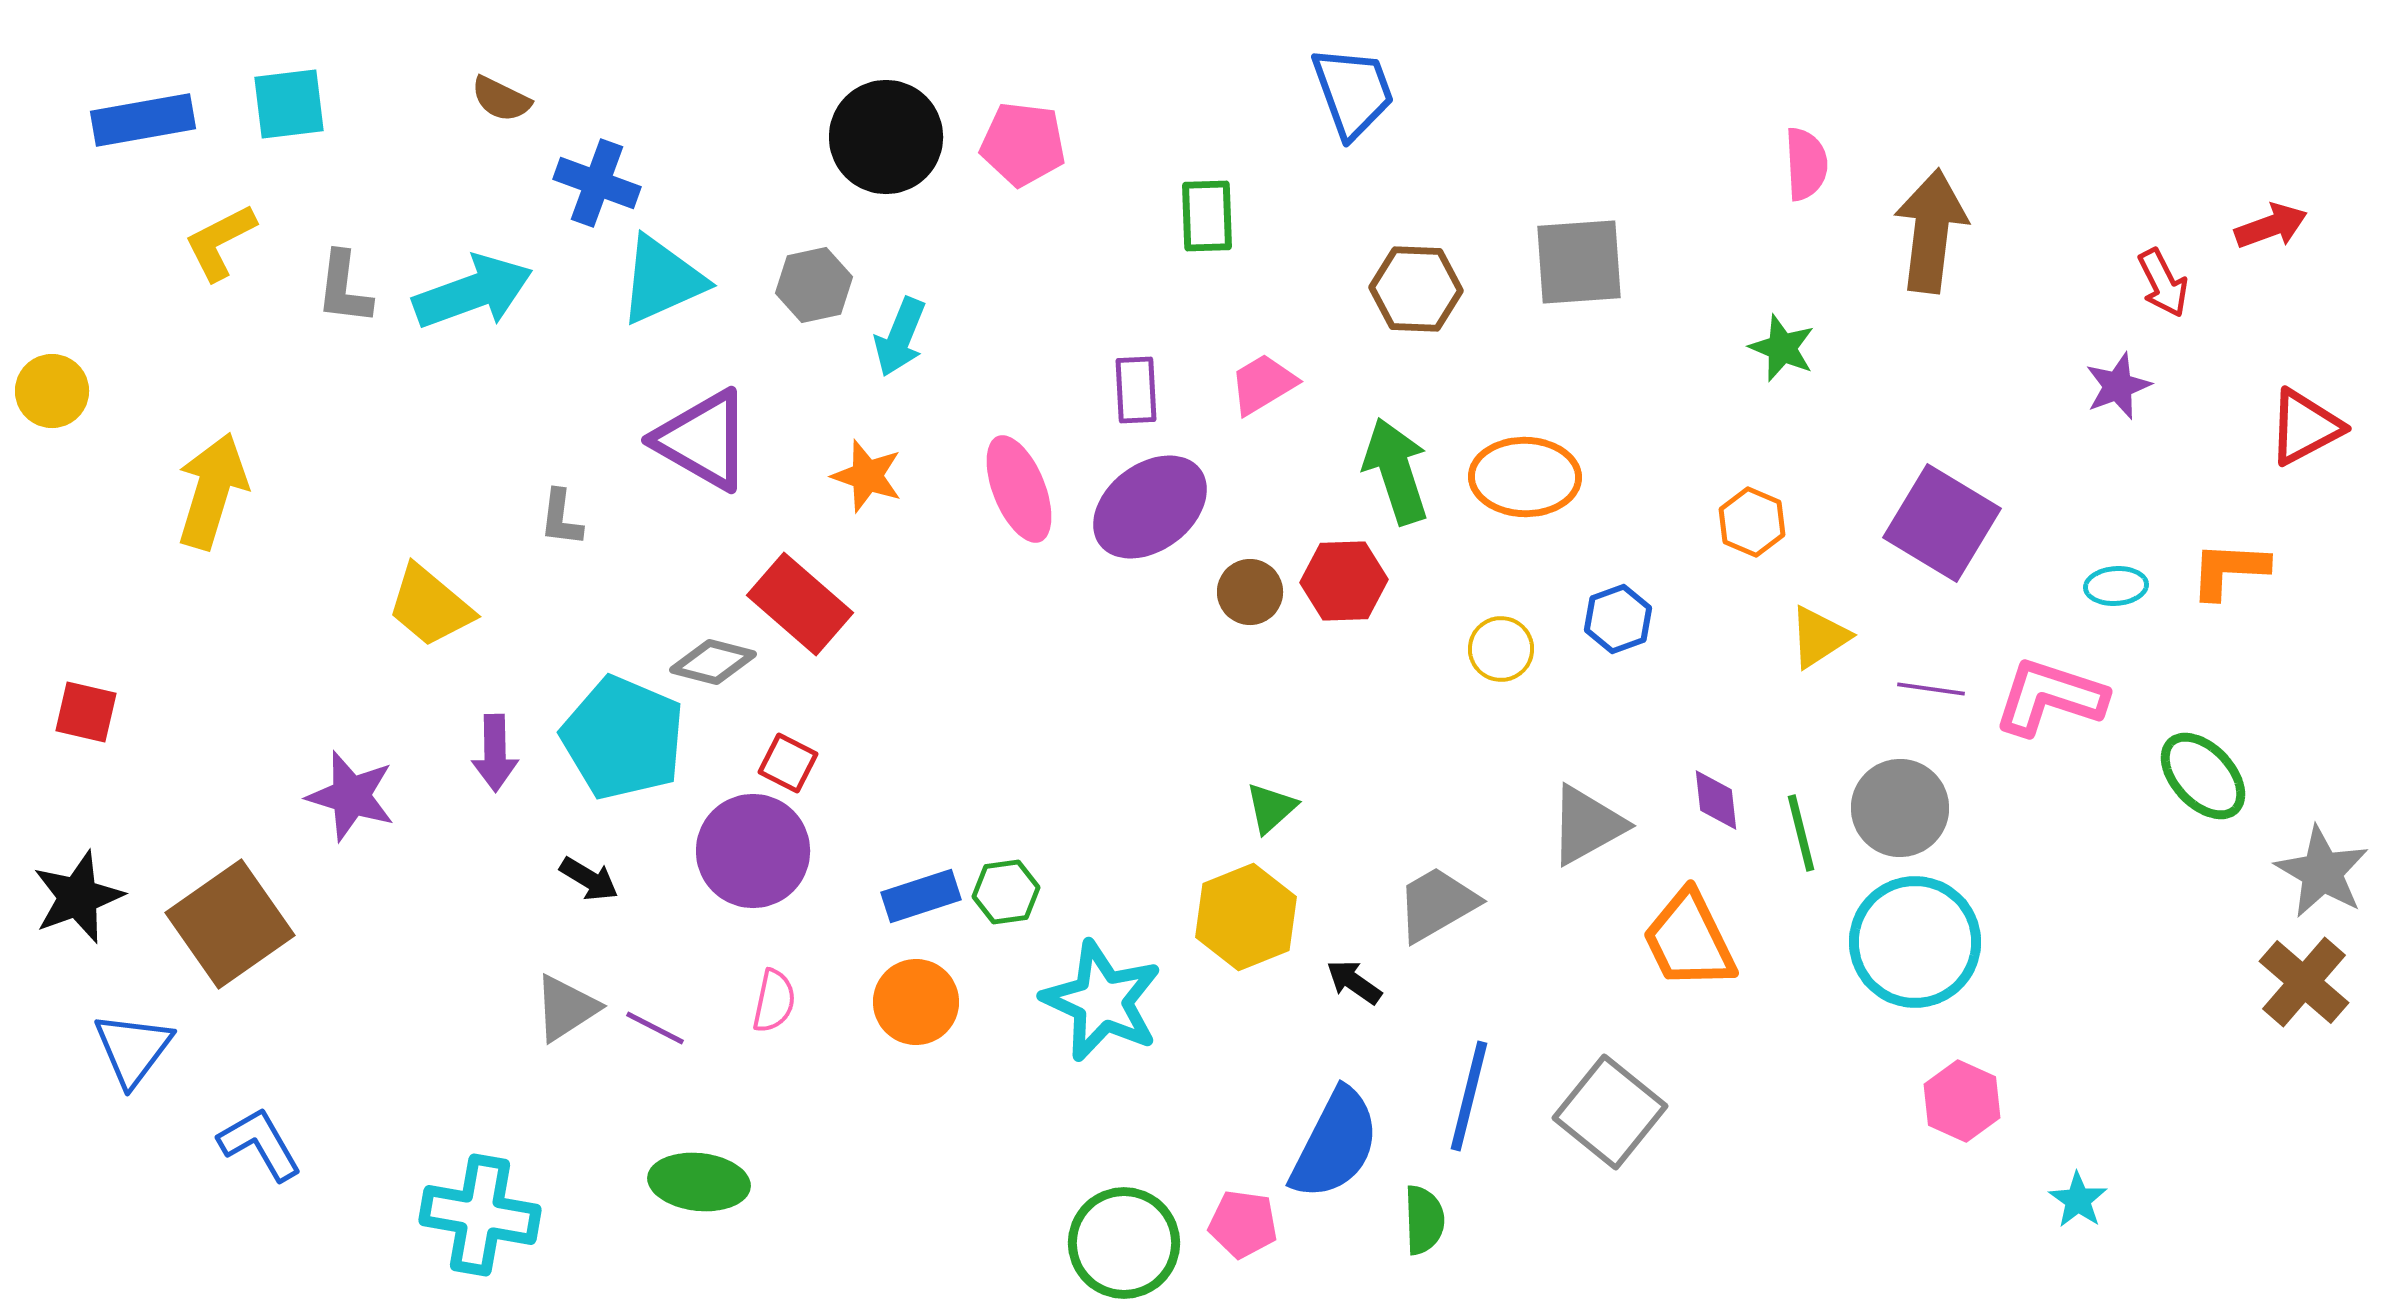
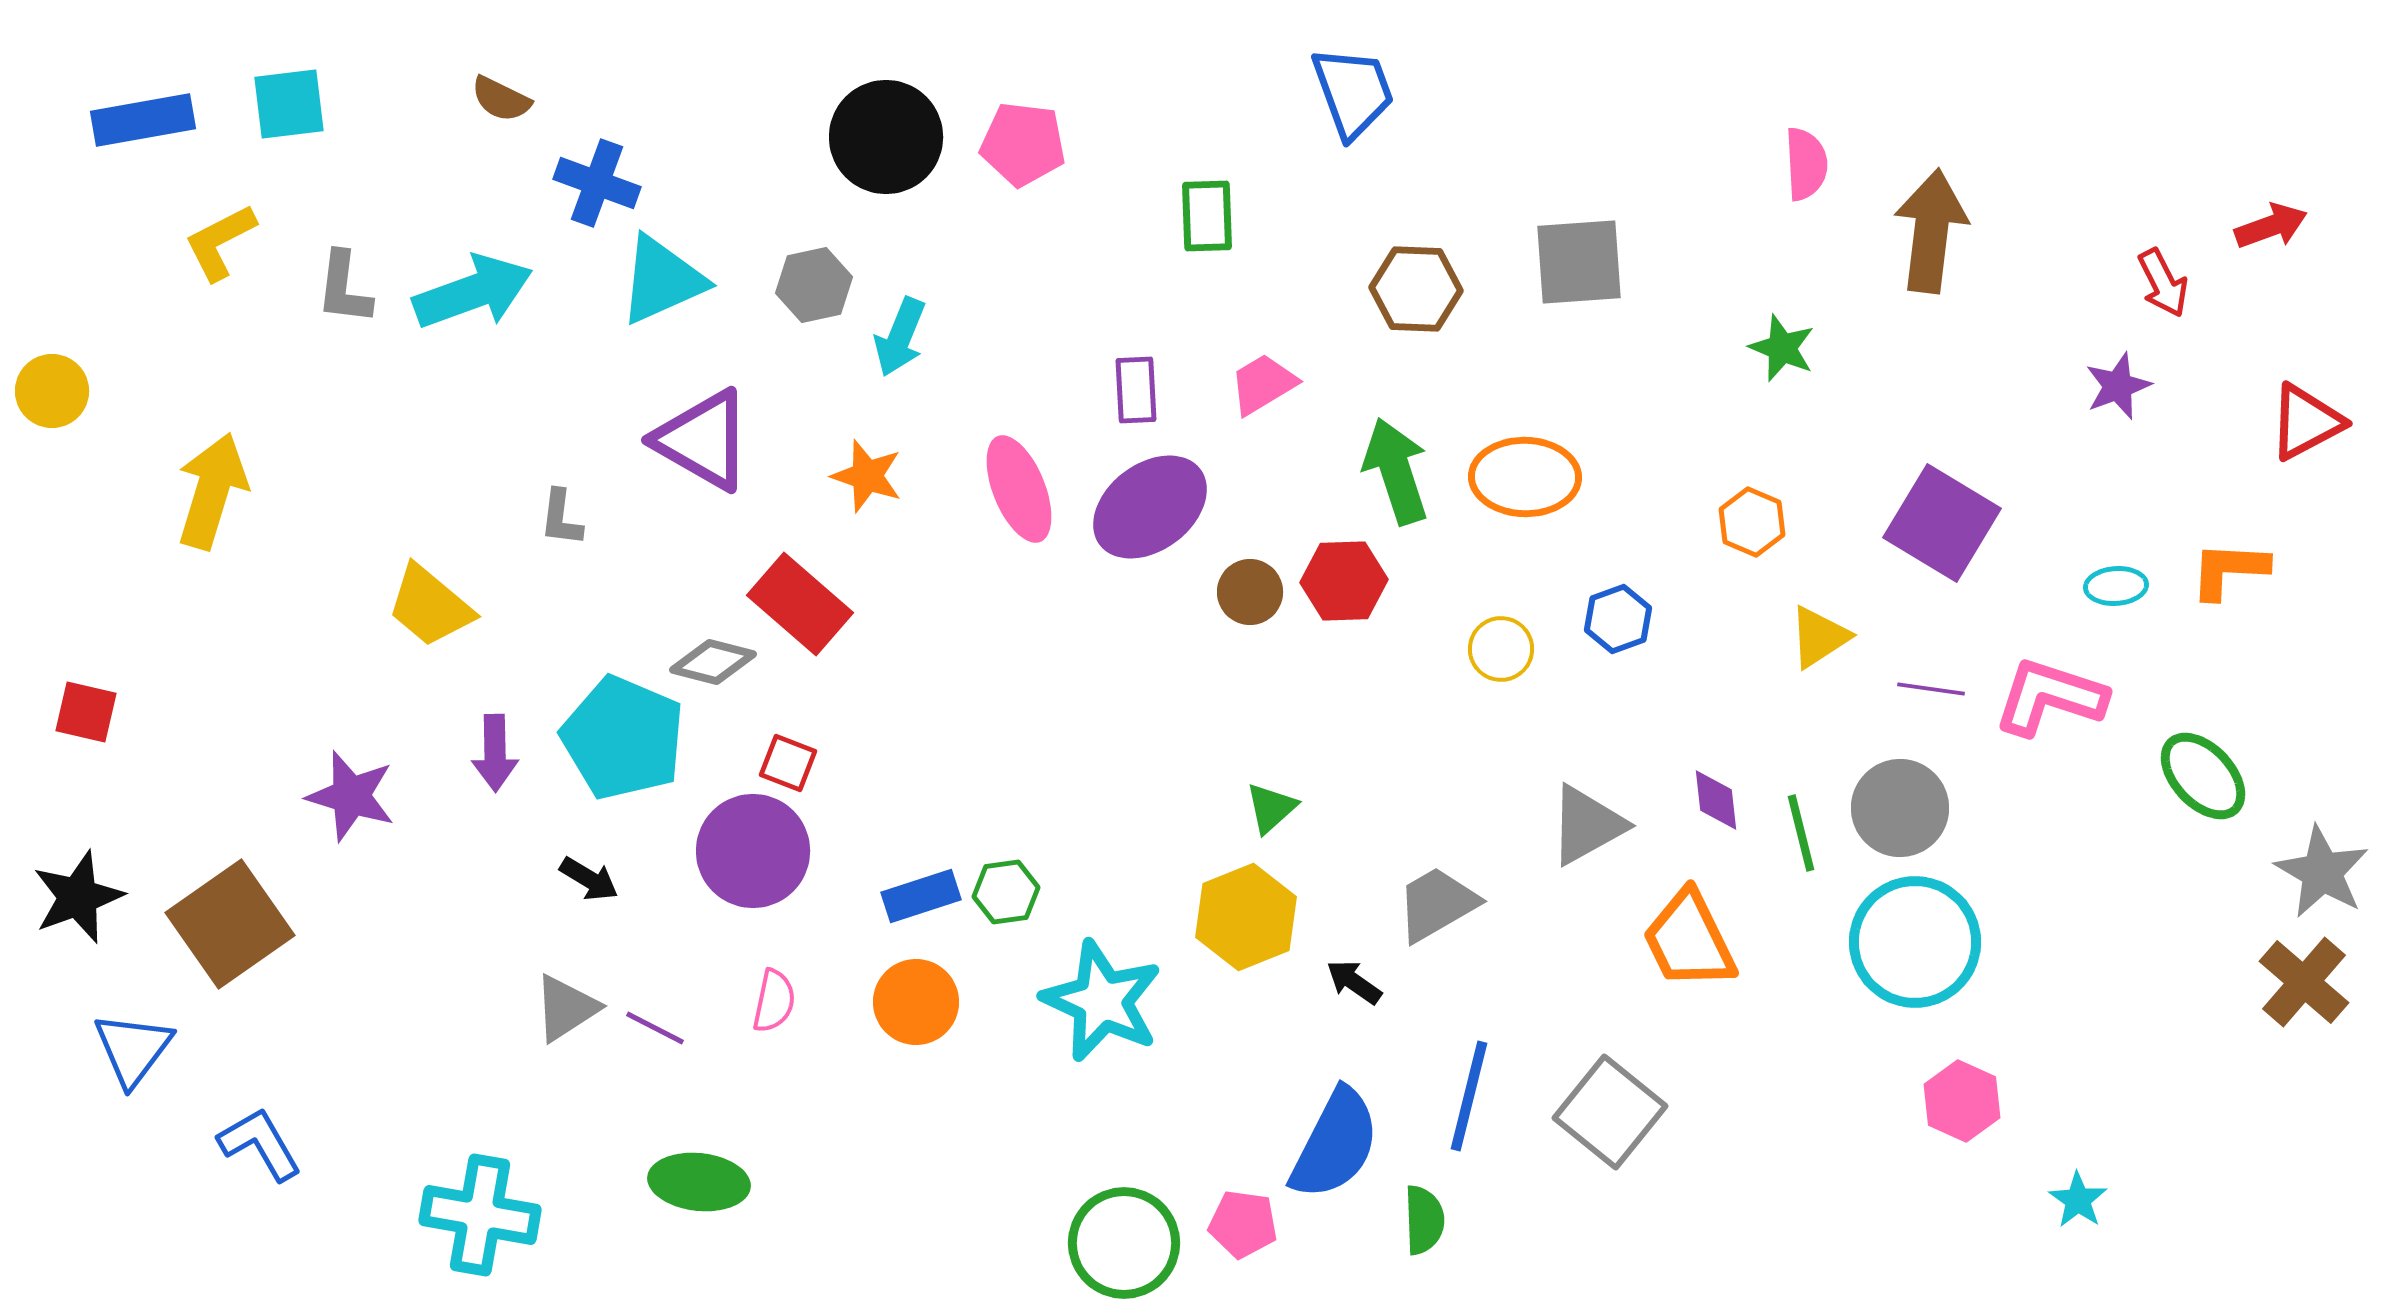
red triangle at (2305, 427): moved 1 px right, 5 px up
red square at (788, 763): rotated 6 degrees counterclockwise
